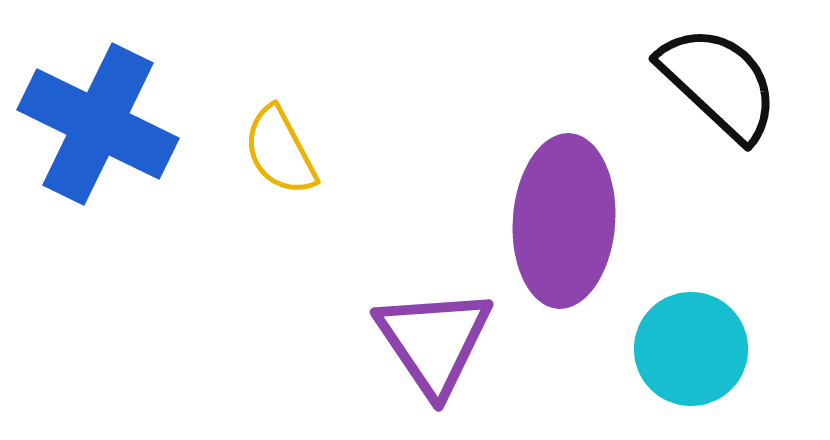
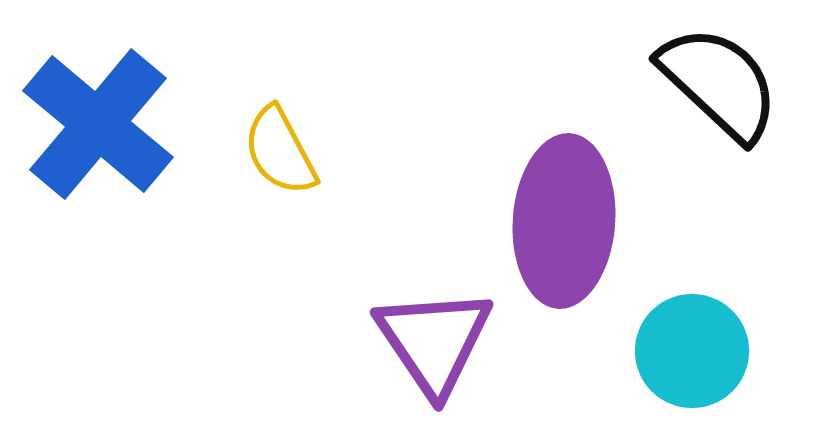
blue cross: rotated 14 degrees clockwise
cyan circle: moved 1 px right, 2 px down
